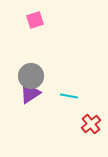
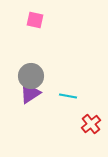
pink square: rotated 30 degrees clockwise
cyan line: moved 1 px left
